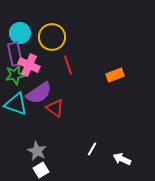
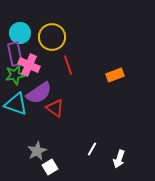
gray star: rotated 18 degrees clockwise
white arrow: moved 3 px left; rotated 96 degrees counterclockwise
white square: moved 9 px right, 3 px up
